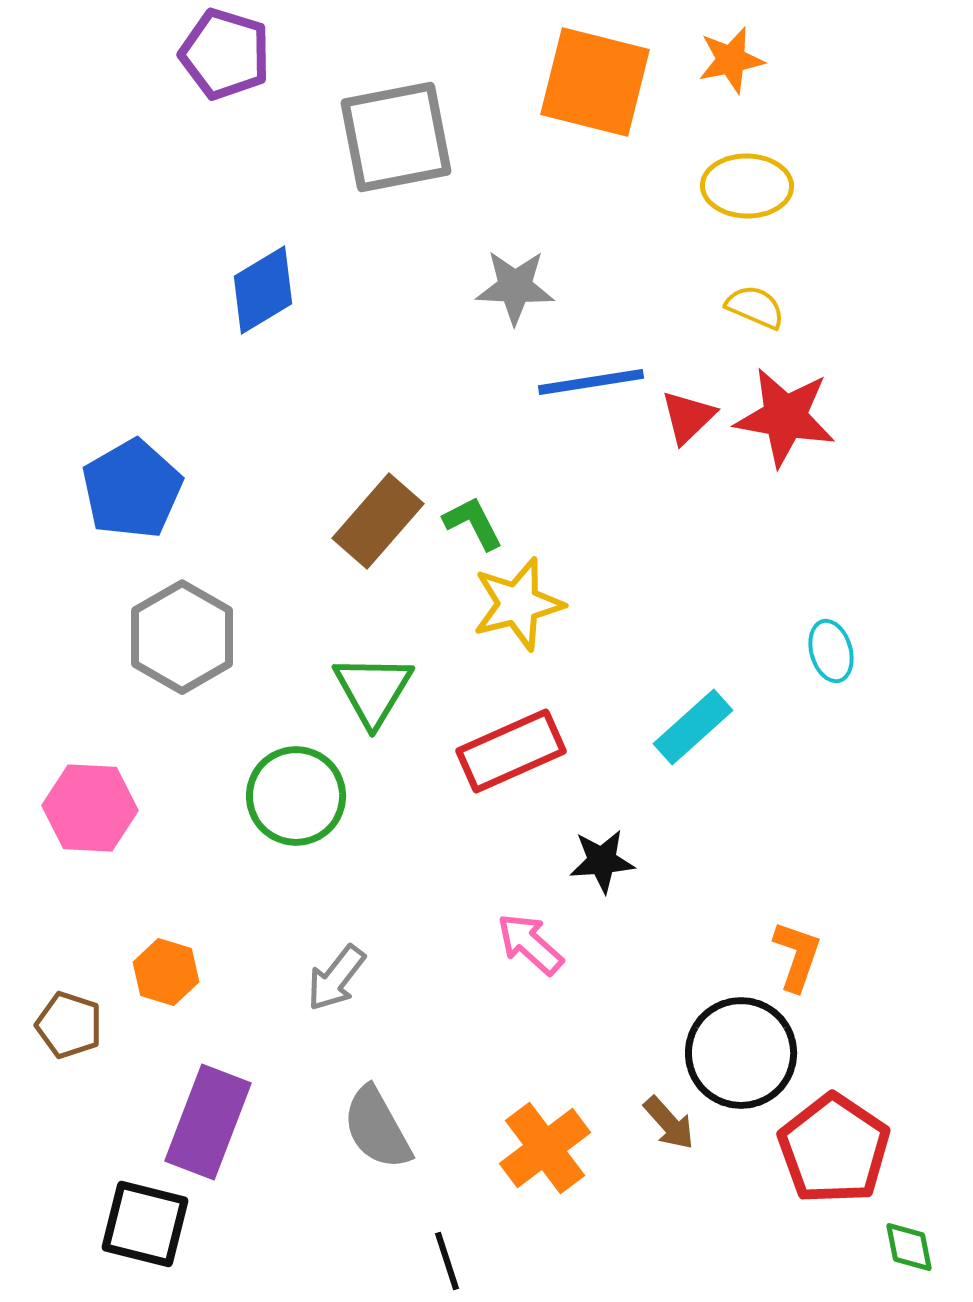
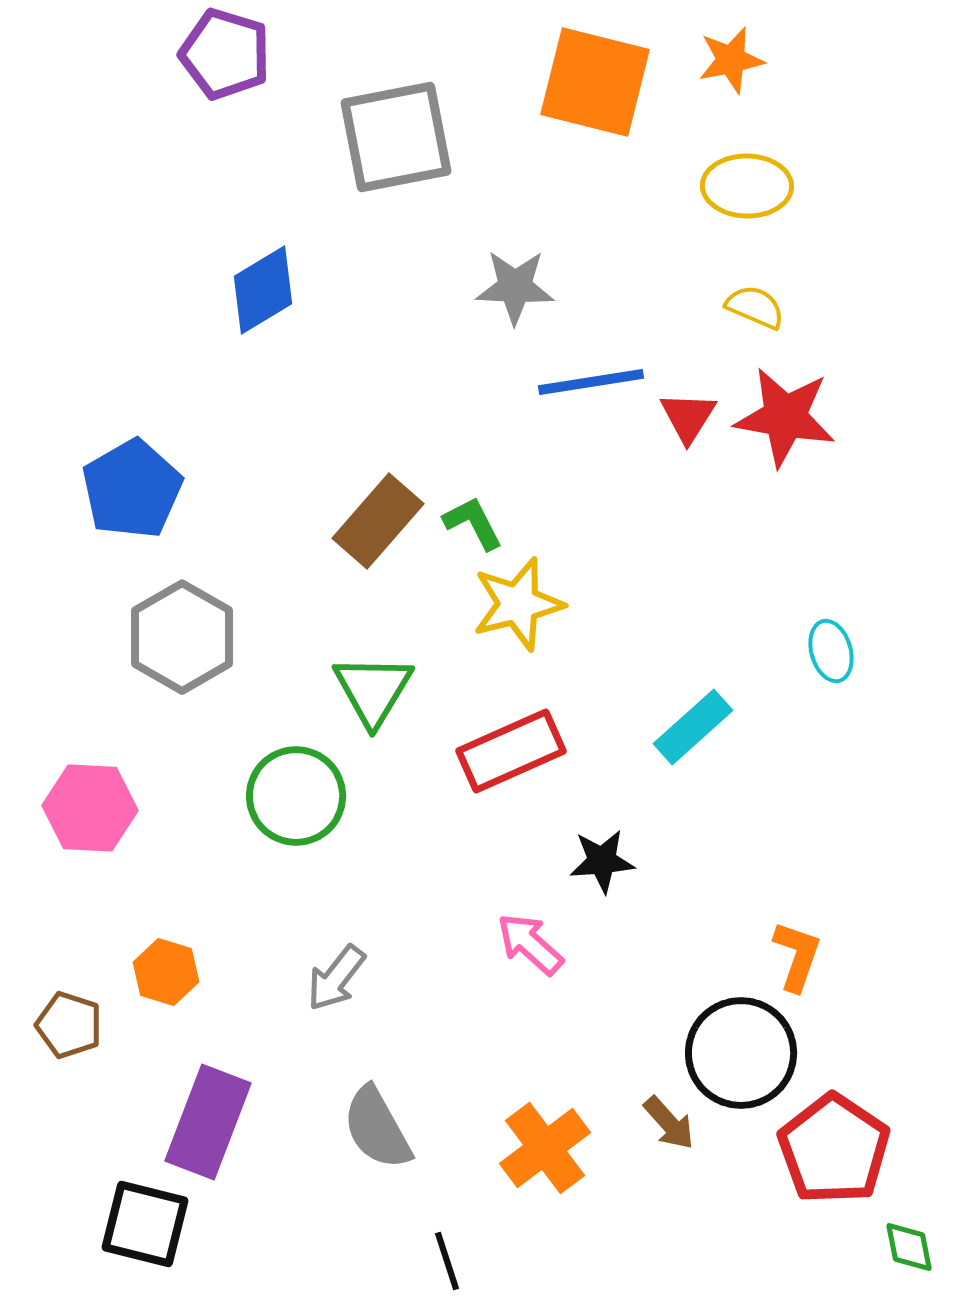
red triangle: rotated 14 degrees counterclockwise
